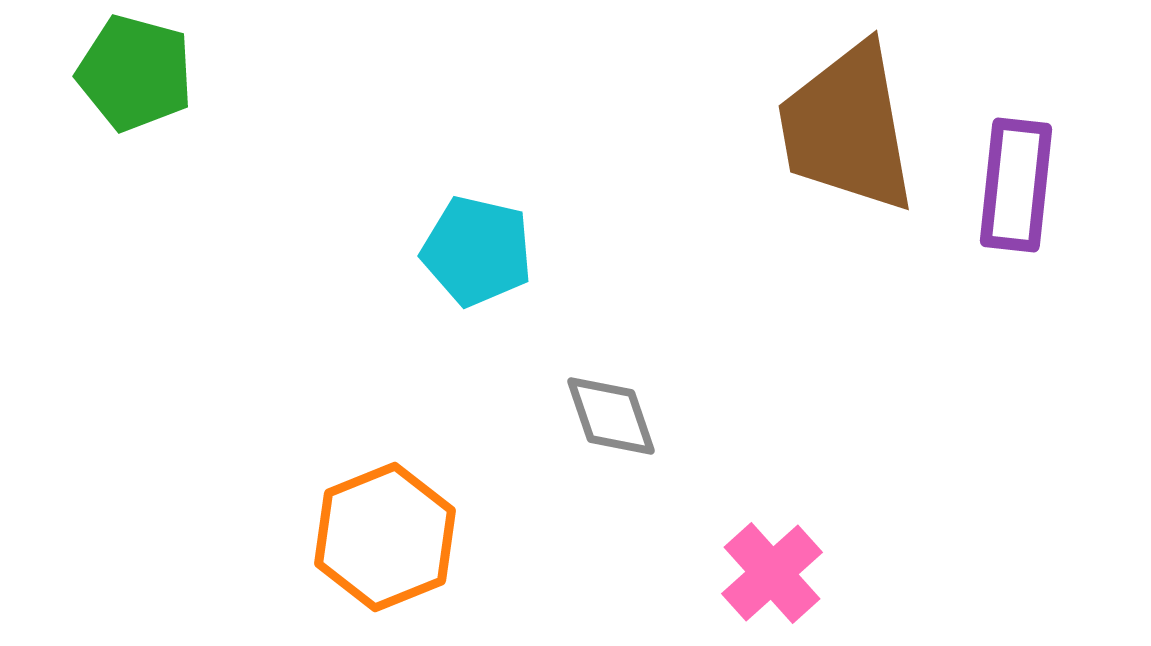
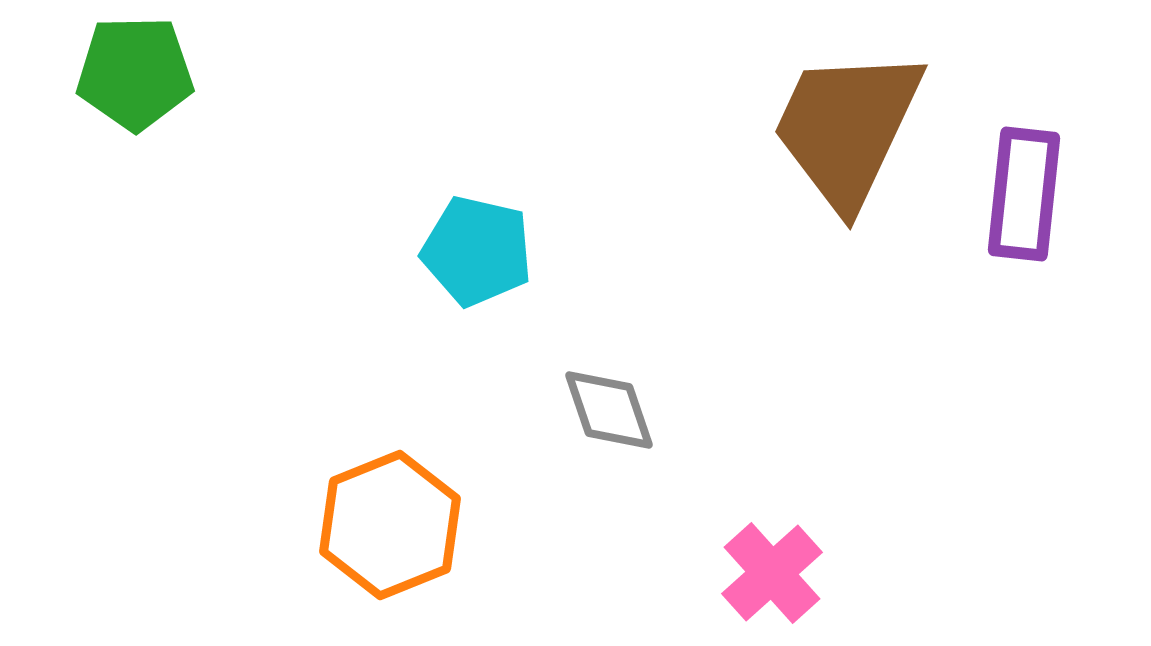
green pentagon: rotated 16 degrees counterclockwise
brown trapezoid: rotated 35 degrees clockwise
purple rectangle: moved 8 px right, 9 px down
gray diamond: moved 2 px left, 6 px up
orange hexagon: moved 5 px right, 12 px up
